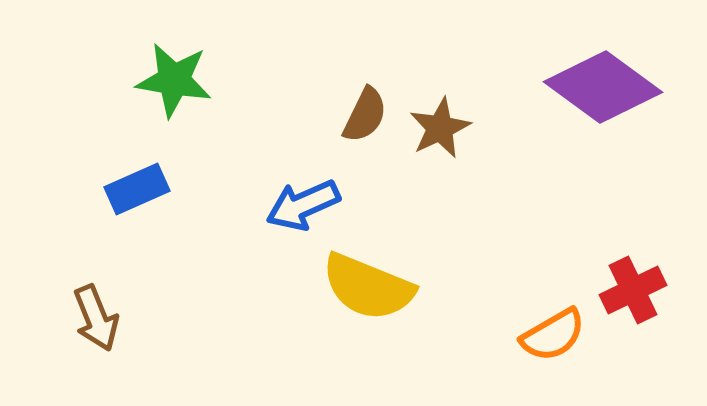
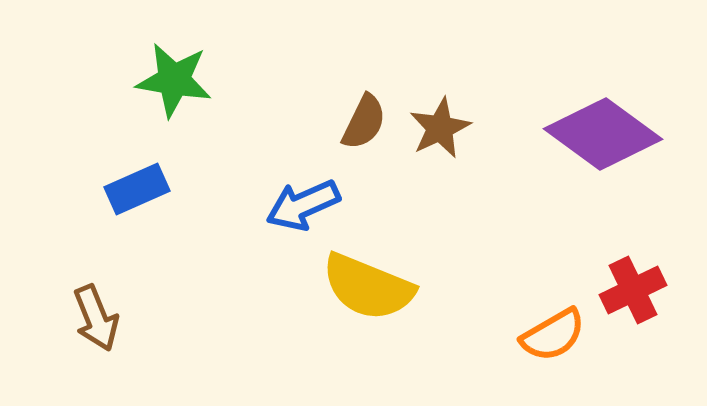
purple diamond: moved 47 px down
brown semicircle: moved 1 px left, 7 px down
